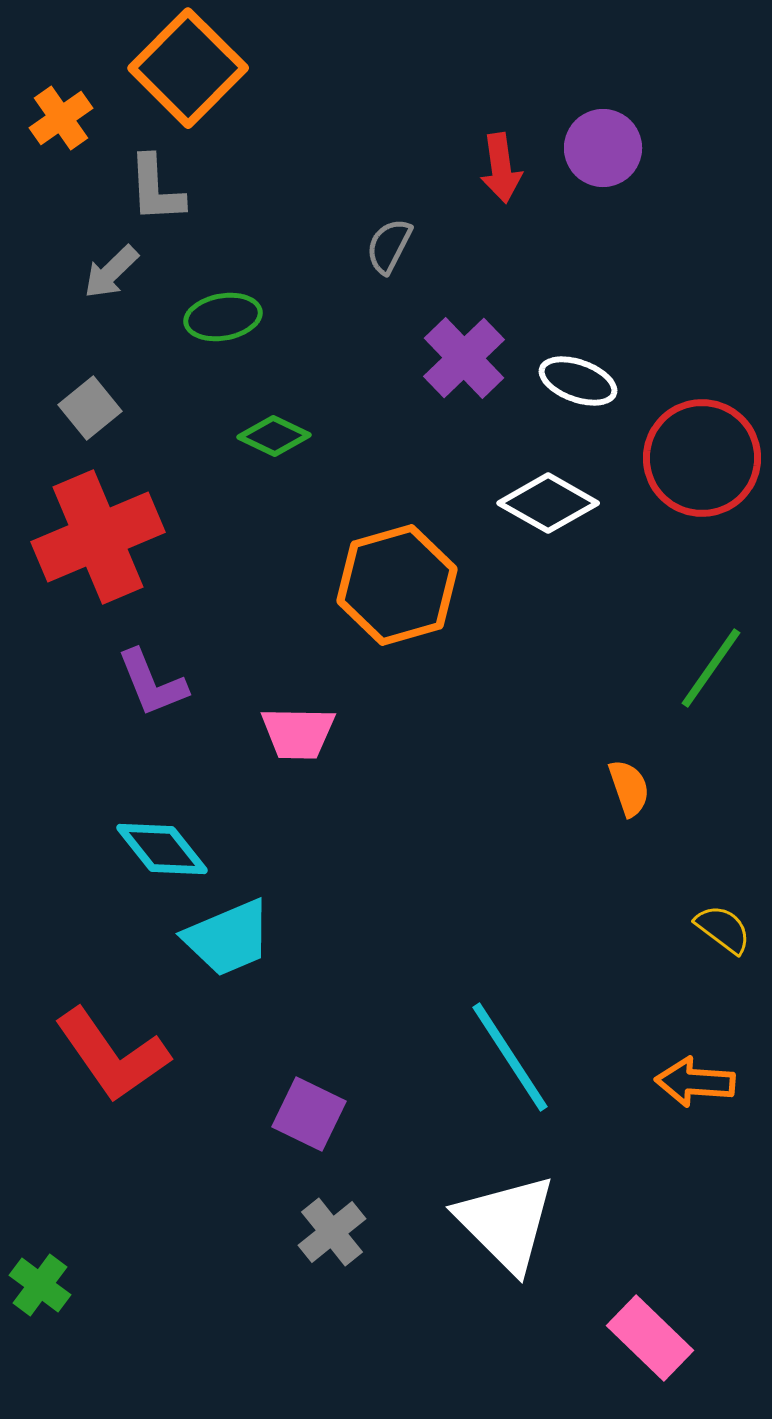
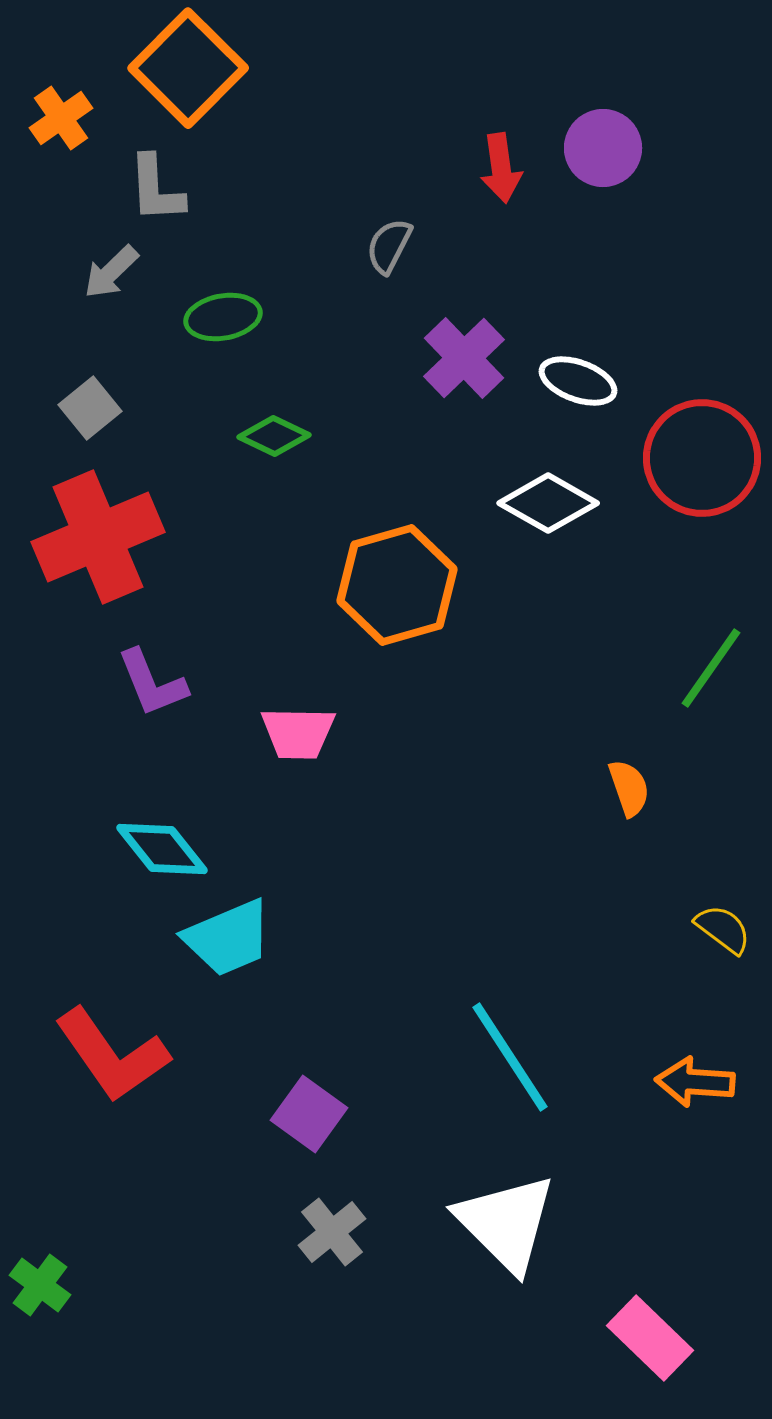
purple square: rotated 10 degrees clockwise
